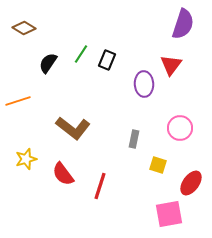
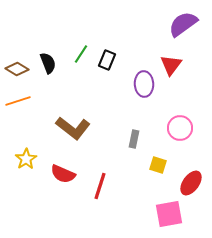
purple semicircle: rotated 144 degrees counterclockwise
brown diamond: moved 7 px left, 41 px down
black semicircle: rotated 125 degrees clockwise
yellow star: rotated 15 degrees counterclockwise
red semicircle: rotated 30 degrees counterclockwise
